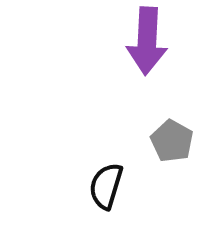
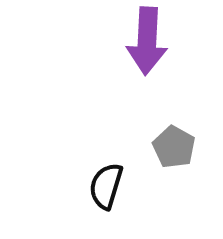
gray pentagon: moved 2 px right, 6 px down
